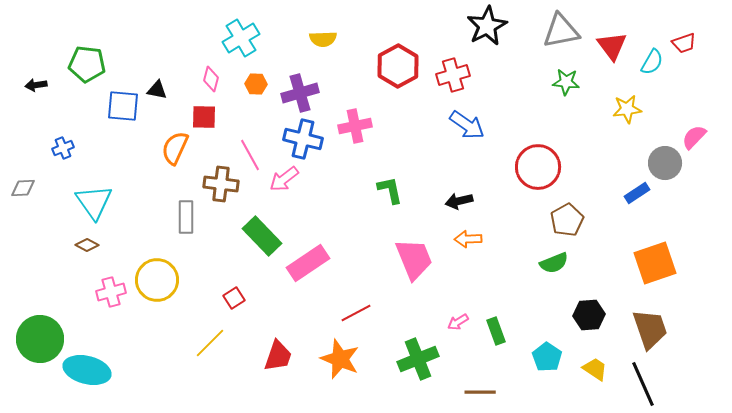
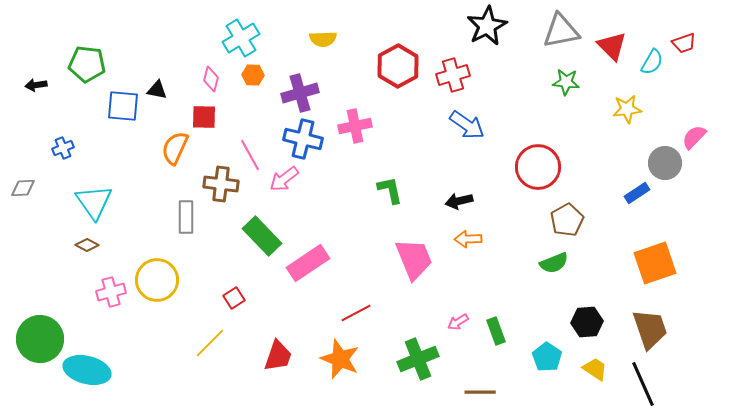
red triangle at (612, 46): rotated 8 degrees counterclockwise
orange hexagon at (256, 84): moved 3 px left, 9 px up
black hexagon at (589, 315): moved 2 px left, 7 px down
